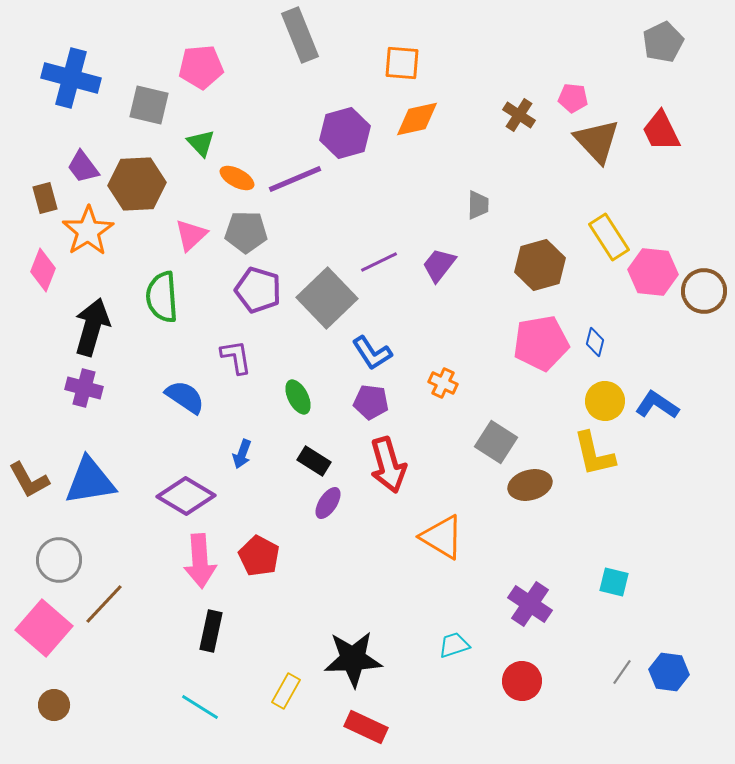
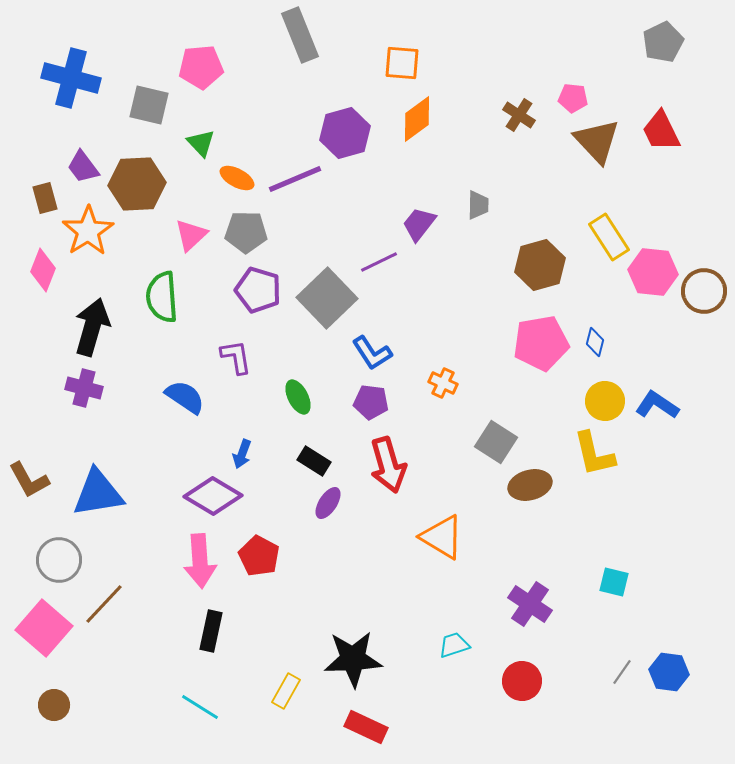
orange diamond at (417, 119): rotated 24 degrees counterclockwise
purple trapezoid at (439, 265): moved 20 px left, 41 px up
blue triangle at (90, 481): moved 8 px right, 12 px down
purple diamond at (186, 496): moved 27 px right
